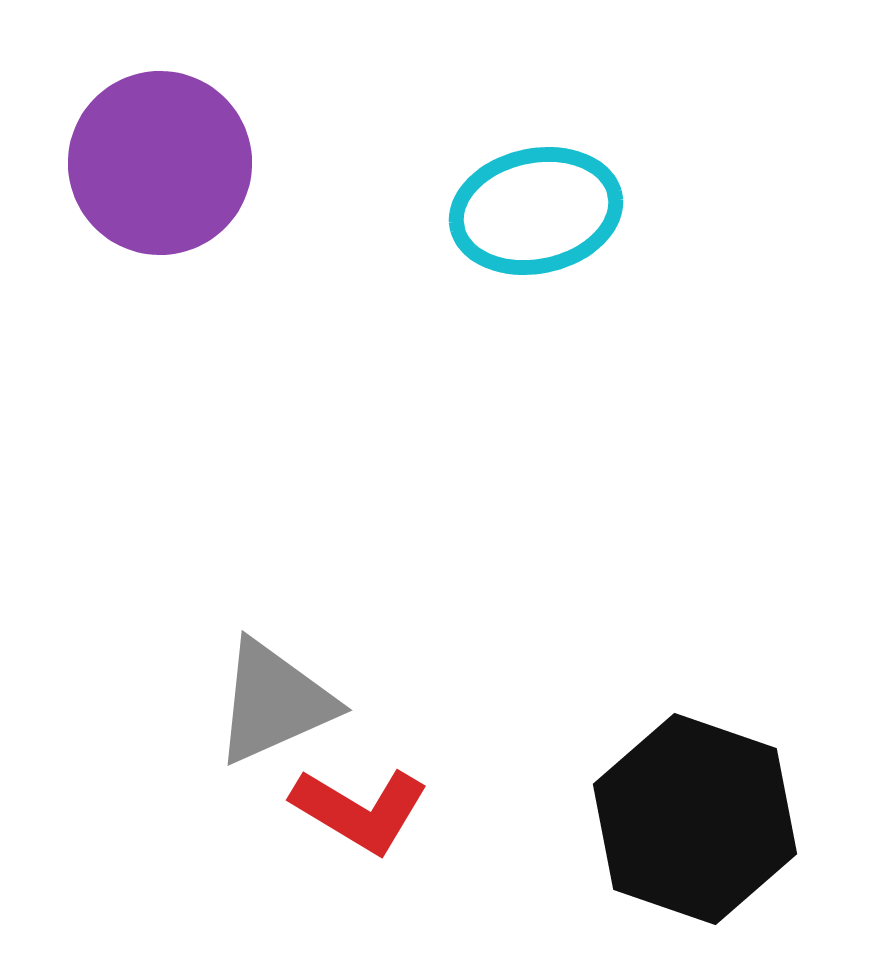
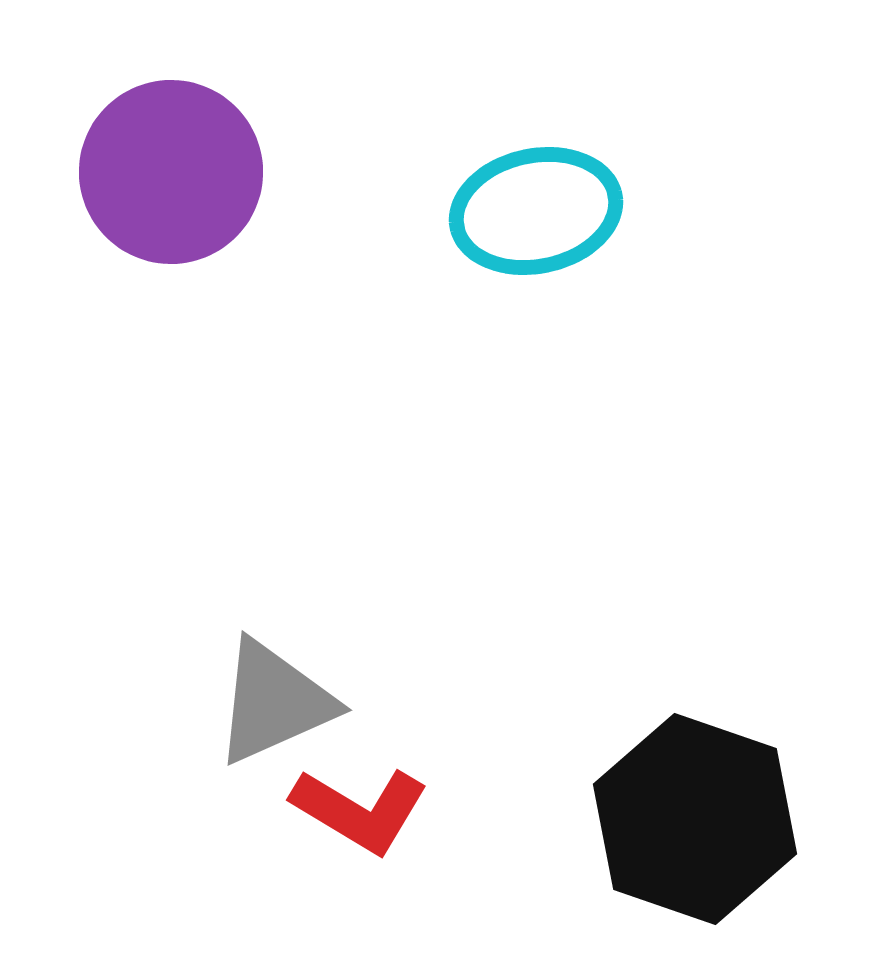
purple circle: moved 11 px right, 9 px down
